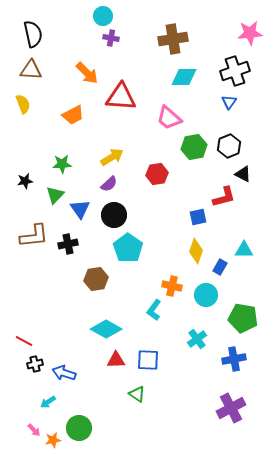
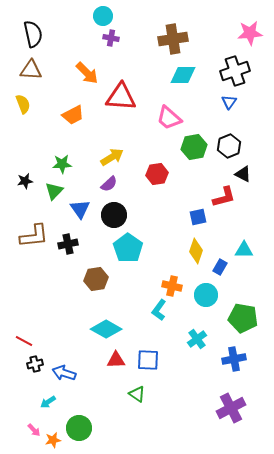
cyan diamond at (184, 77): moved 1 px left, 2 px up
green triangle at (55, 195): moved 1 px left, 4 px up
cyan L-shape at (154, 310): moved 5 px right
